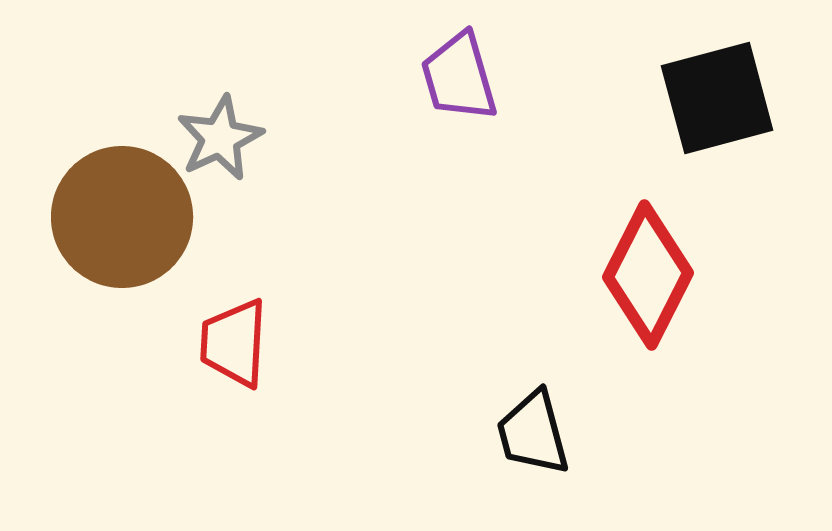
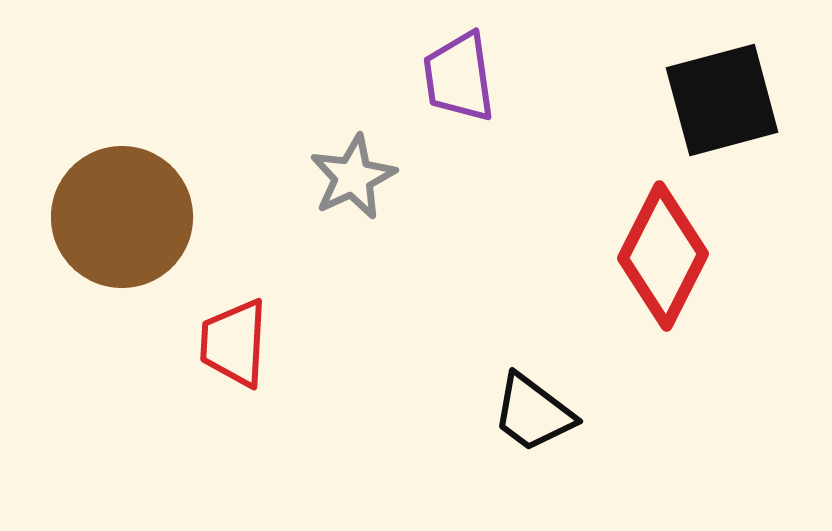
purple trapezoid: rotated 8 degrees clockwise
black square: moved 5 px right, 2 px down
gray star: moved 133 px right, 39 px down
red diamond: moved 15 px right, 19 px up
black trapezoid: moved 20 px up; rotated 38 degrees counterclockwise
